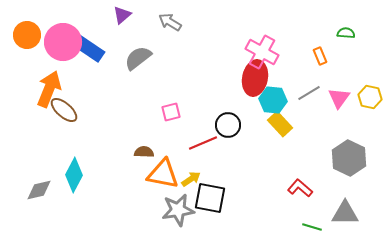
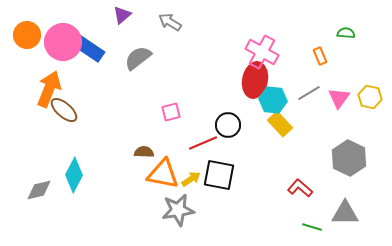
red ellipse: moved 2 px down
black square: moved 9 px right, 23 px up
